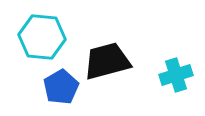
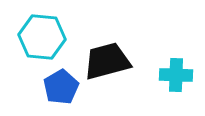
cyan cross: rotated 20 degrees clockwise
